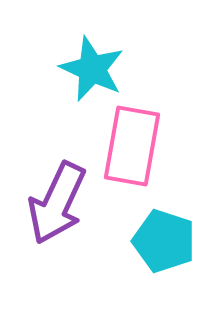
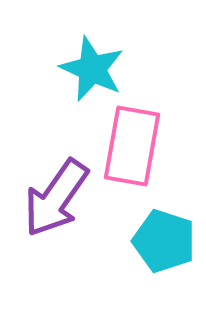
purple arrow: moved 1 px left, 5 px up; rotated 10 degrees clockwise
